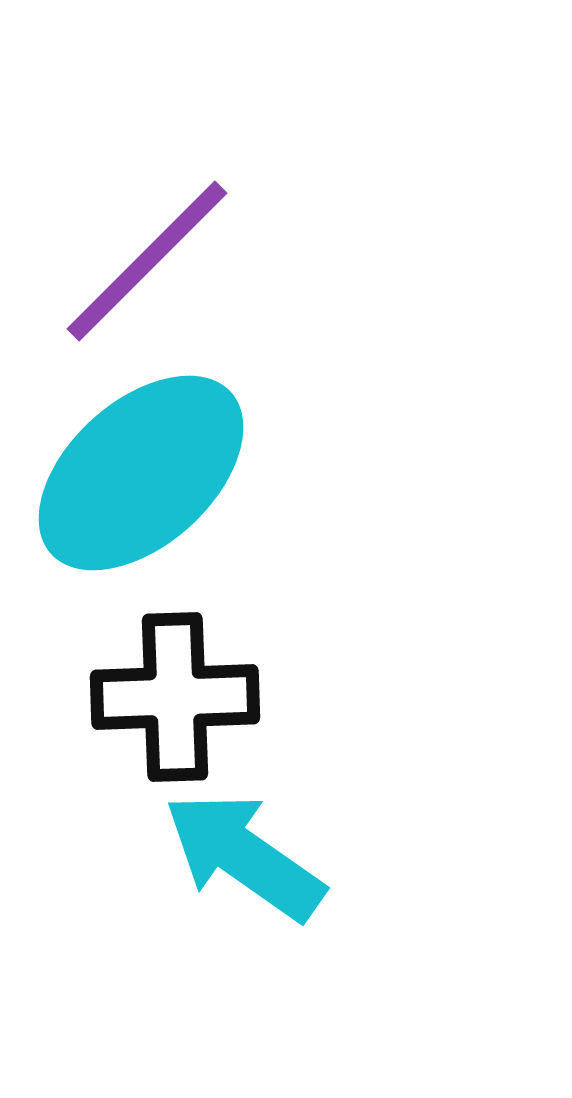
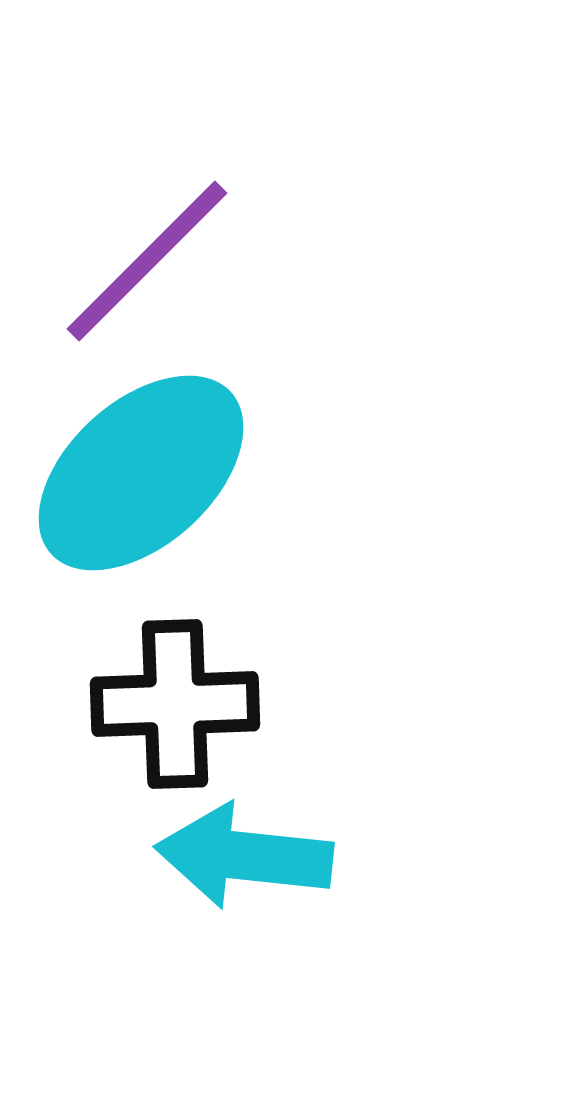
black cross: moved 7 px down
cyan arrow: rotated 29 degrees counterclockwise
